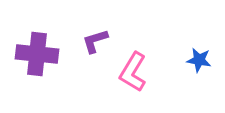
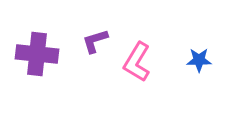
blue star: rotated 10 degrees counterclockwise
pink L-shape: moved 4 px right, 10 px up
